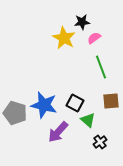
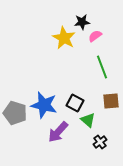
pink semicircle: moved 1 px right, 2 px up
green line: moved 1 px right
